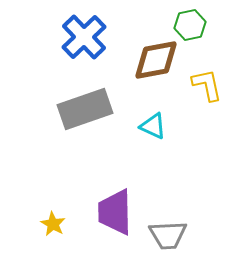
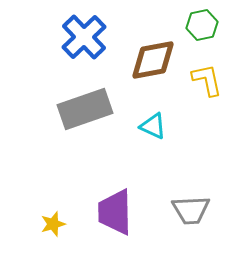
green hexagon: moved 12 px right
brown diamond: moved 3 px left
yellow L-shape: moved 5 px up
yellow star: rotated 25 degrees clockwise
gray trapezoid: moved 23 px right, 25 px up
